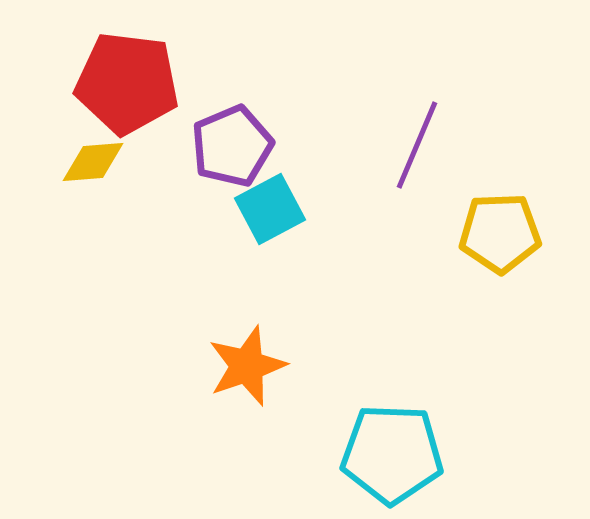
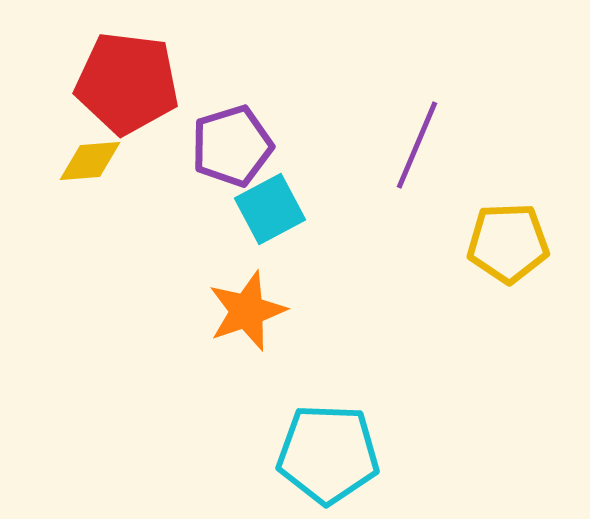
purple pentagon: rotated 6 degrees clockwise
yellow diamond: moved 3 px left, 1 px up
yellow pentagon: moved 8 px right, 10 px down
orange star: moved 55 px up
cyan pentagon: moved 64 px left
